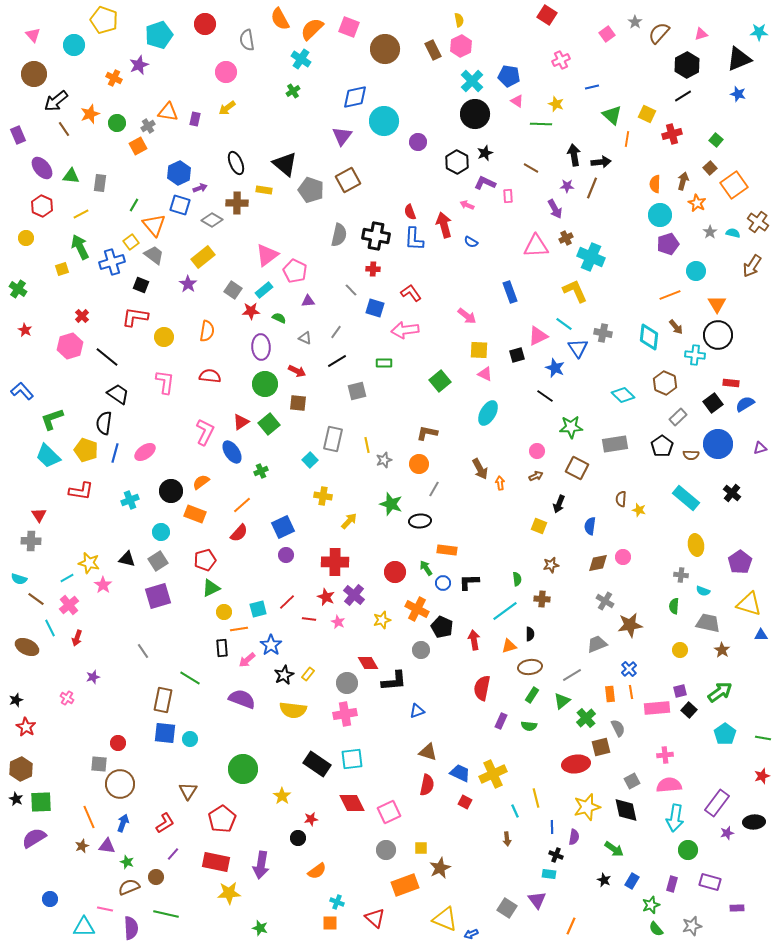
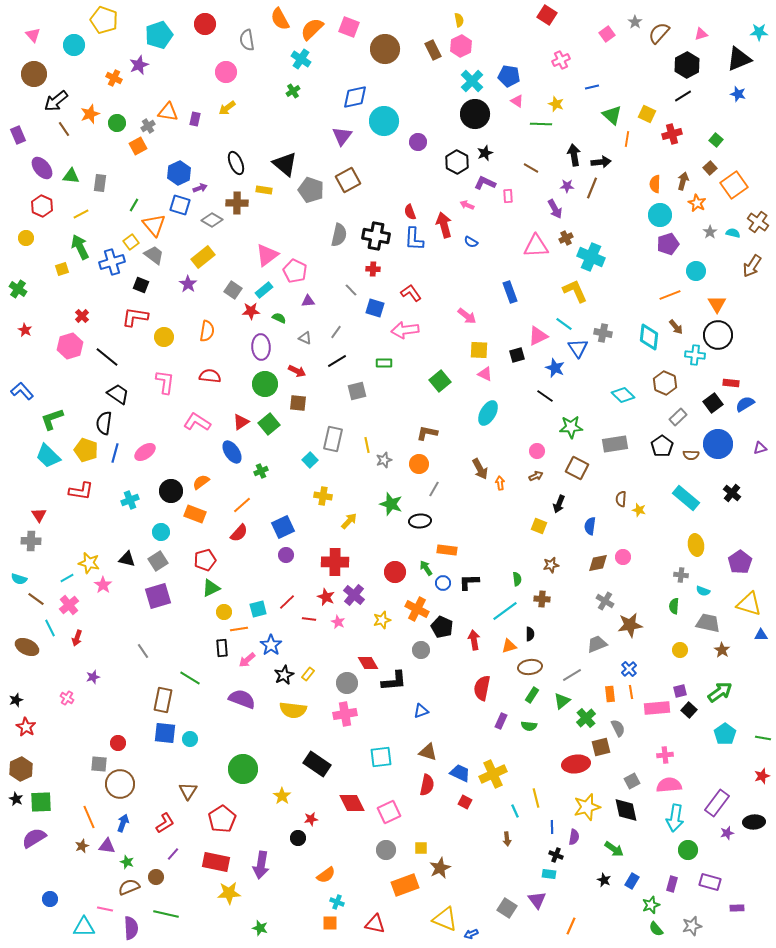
pink L-shape at (205, 432): moved 8 px left, 10 px up; rotated 84 degrees counterclockwise
blue triangle at (417, 711): moved 4 px right
cyan square at (352, 759): moved 29 px right, 2 px up
orange semicircle at (317, 871): moved 9 px right, 4 px down
red triangle at (375, 918): moved 6 px down; rotated 30 degrees counterclockwise
